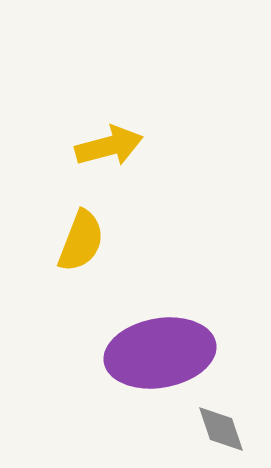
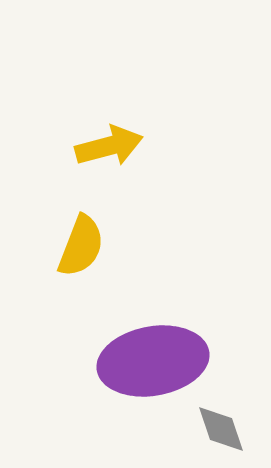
yellow semicircle: moved 5 px down
purple ellipse: moved 7 px left, 8 px down
